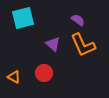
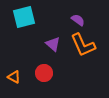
cyan square: moved 1 px right, 1 px up
